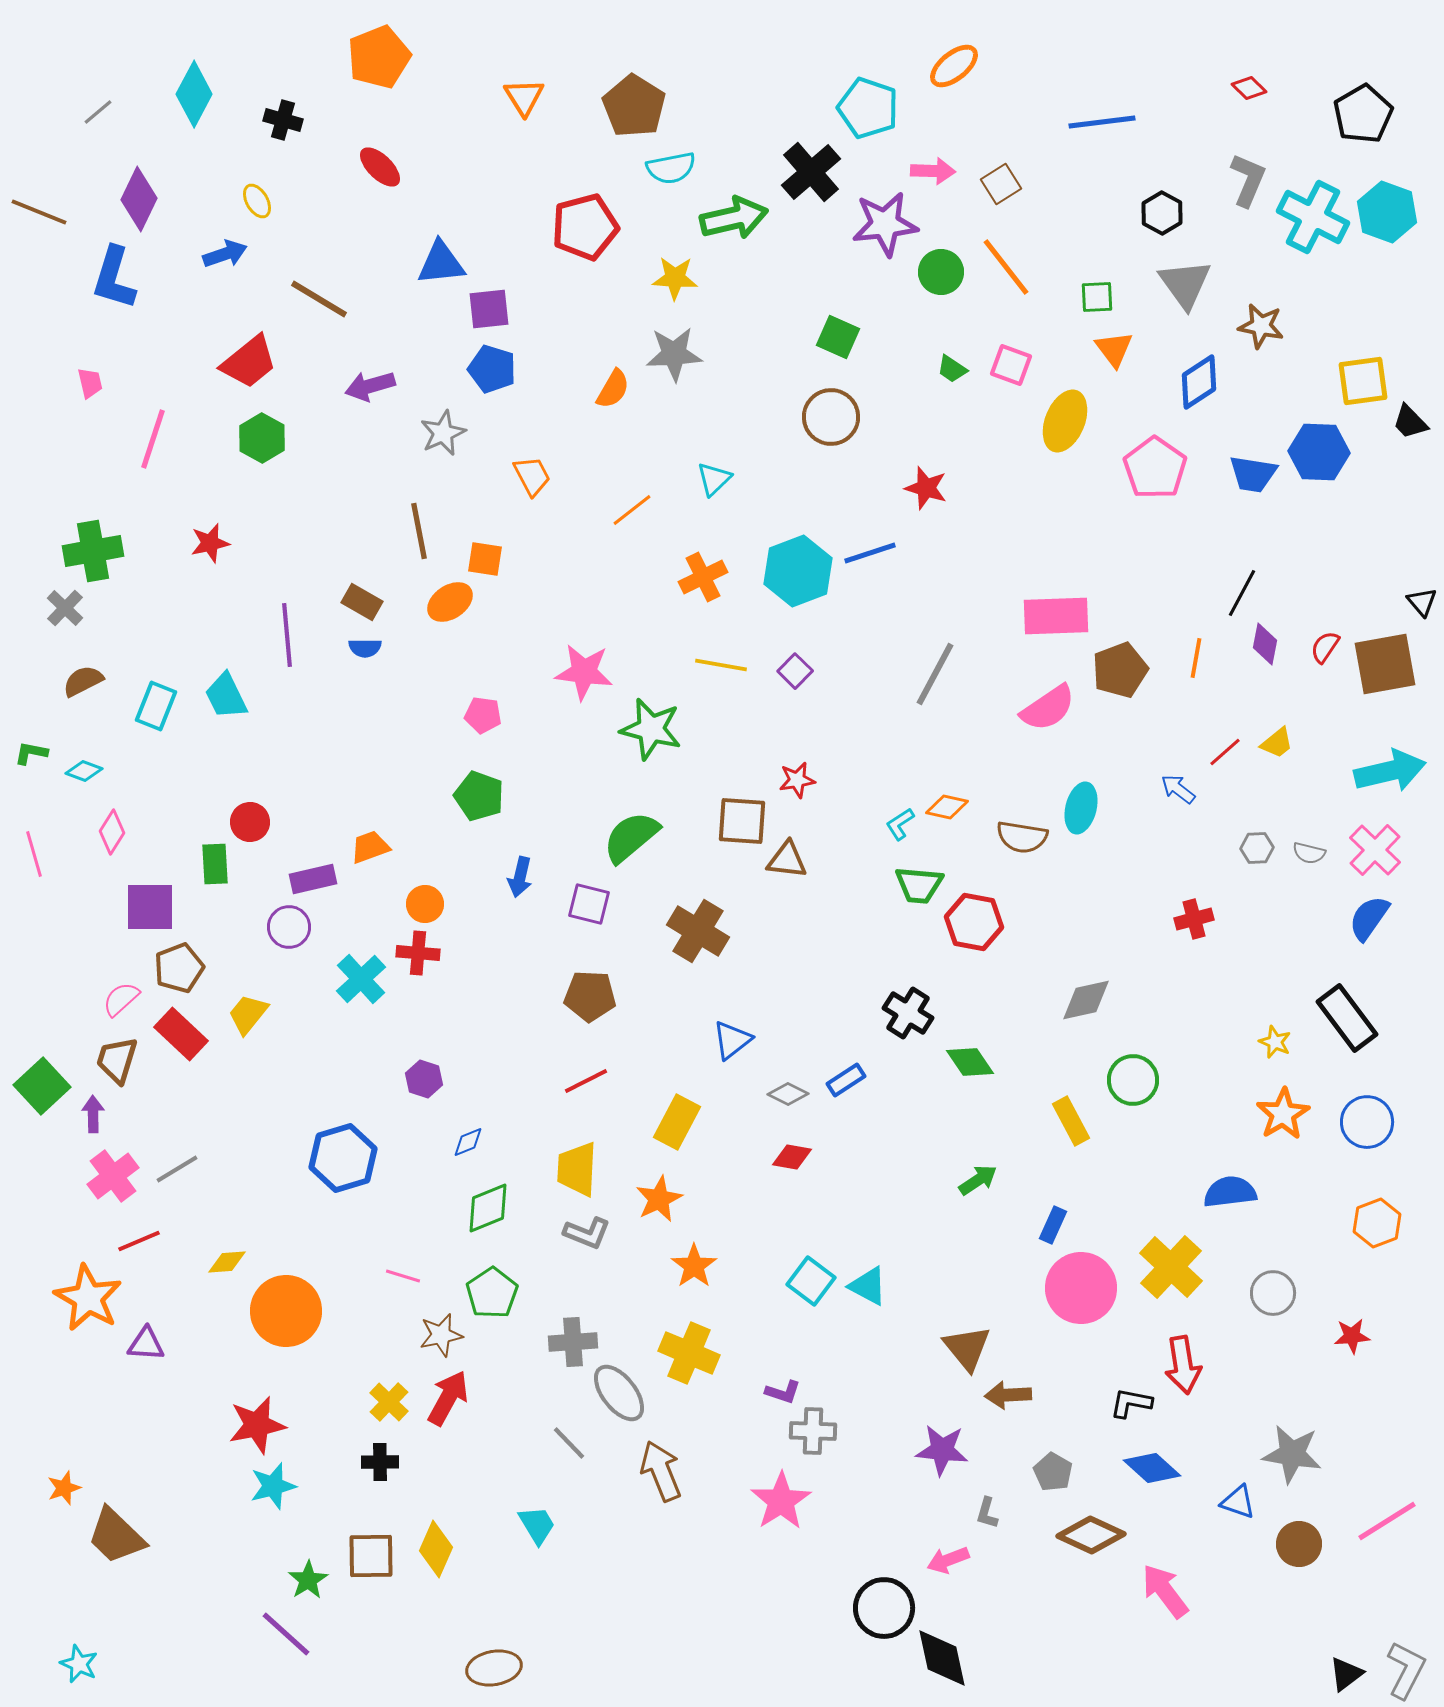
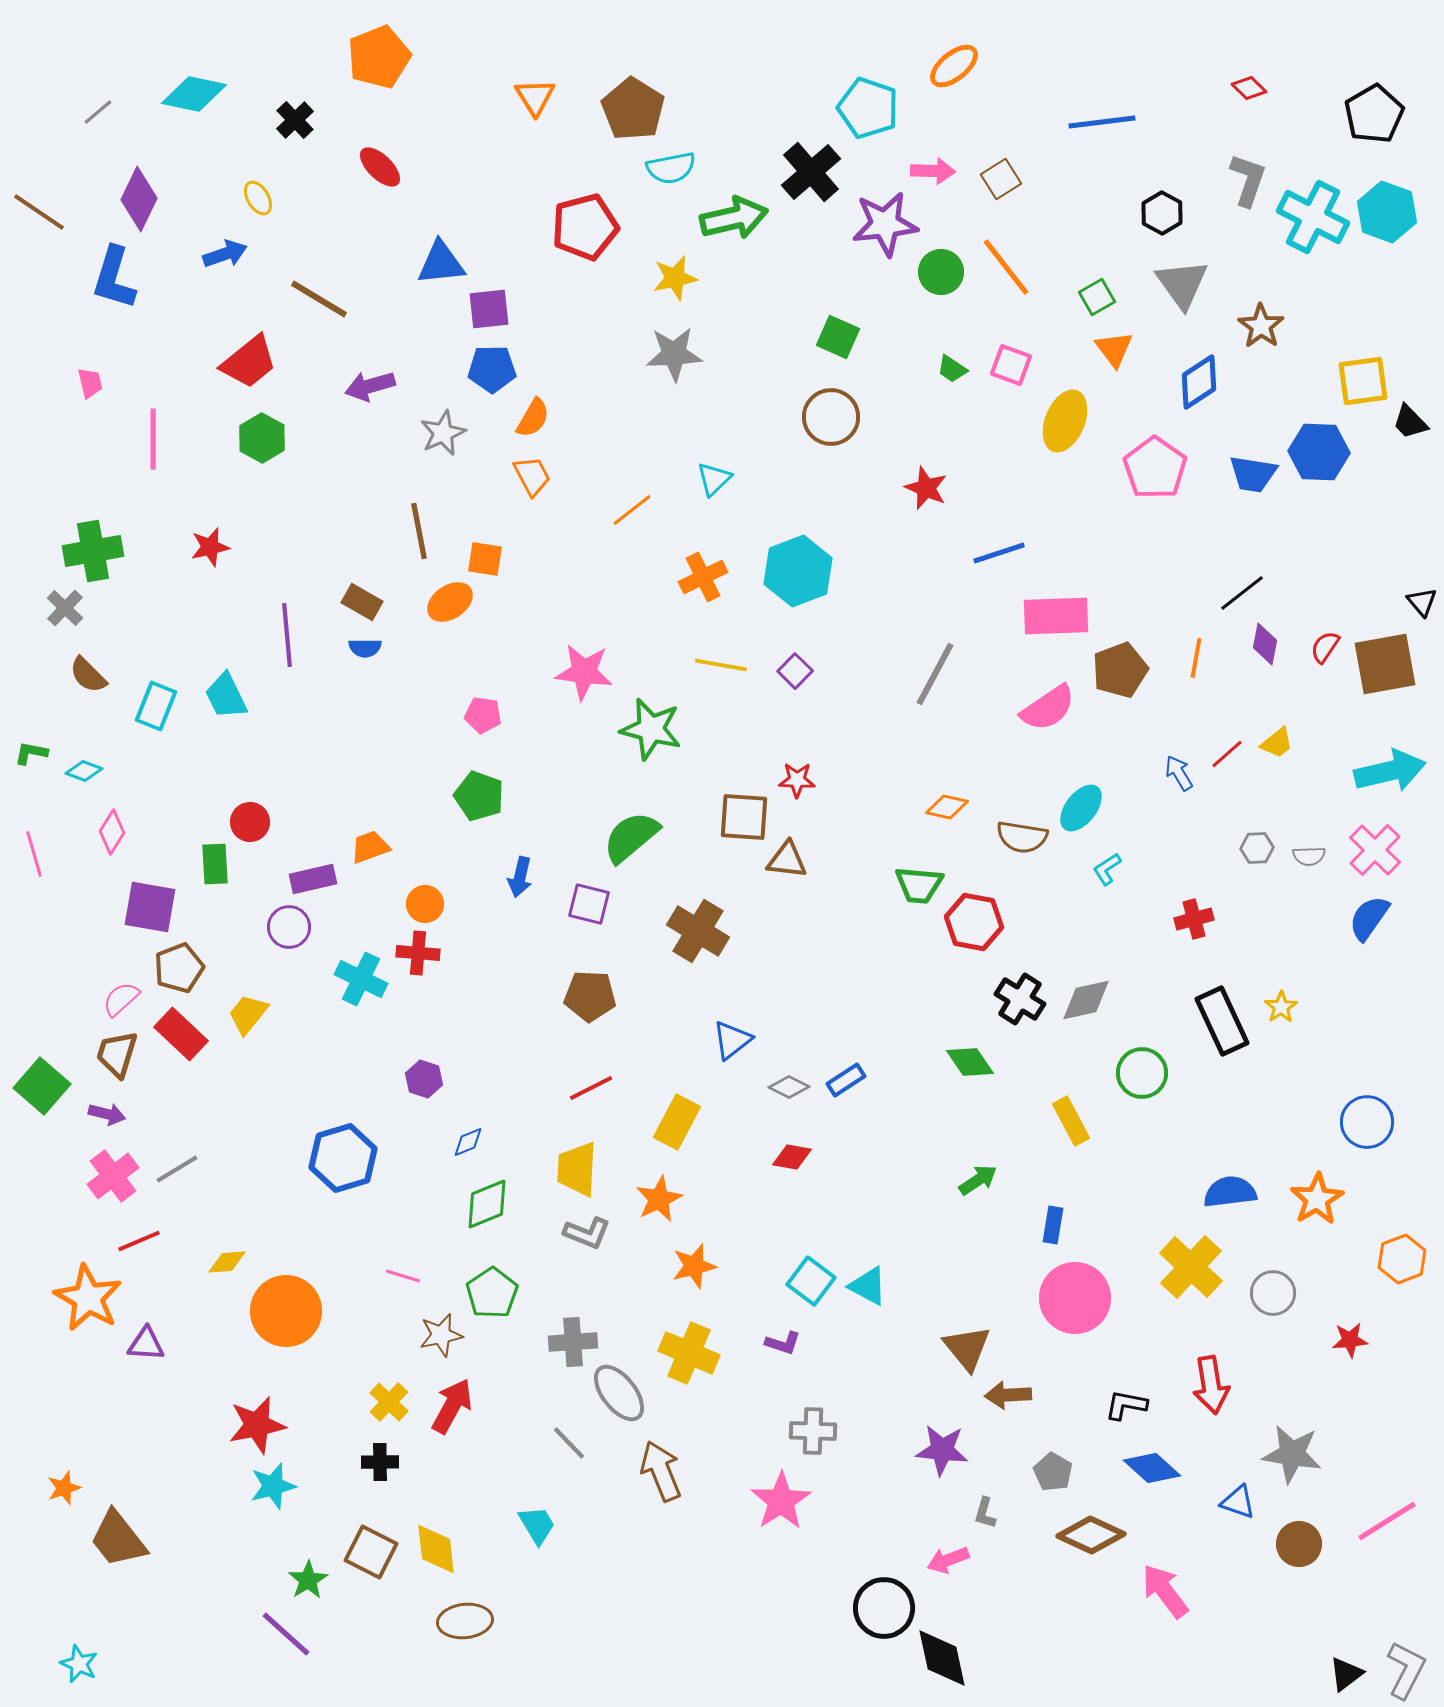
cyan diamond at (194, 94): rotated 74 degrees clockwise
orange triangle at (524, 97): moved 11 px right
brown pentagon at (634, 106): moved 1 px left, 3 px down
black pentagon at (1363, 114): moved 11 px right
black cross at (283, 120): moved 12 px right; rotated 30 degrees clockwise
gray L-shape at (1248, 180): rotated 4 degrees counterclockwise
brown square at (1001, 184): moved 5 px up
yellow ellipse at (257, 201): moved 1 px right, 3 px up
brown line at (39, 212): rotated 12 degrees clockwise
yellow star at (675, 278): rotated 15 degrees counterclockwise
gray triangle at (1185, 284): moved 3 px left
green square at (1097, 297): rotated 27 degrees counterclockwise
brown star at (1261, 326): rotated 24 degrees clockwise
blue pentagon at (492, 369): rotated 18 degrees counterclockwise
orange semicircle at (613, 389): moved 80 px left, 29 px down
pink line at (153, 439): rotated 18 degrees counterclockwise
red star at (926, 488): rotated 6 degrees clockwise
red star at (210, 543): moved 4 px down
blue line at (870, 553): moved 129 px right
black line at (1242, 593): rotated 24 degrees clockwise
brown semicircle at (83, 681): moved 5 px right, 6 px up; rotated 108 degrees counterclockwise
red line at (1225, 752): moved 2 px right, 2 px down
red star at (797, 780): rotated 12 degrees clockwise
blue arrow at (1178, 789): moved 1 px right, 16 px up; rotated 21 degrees clockwise
cyan ellipse at (1081, 808): rotated 24 degrees clockwise
brown square at (742, 821): moved 2 px right, 4 px up
cyan L-shape at (900, 824): moved 207 px right, 45 px down
gray semicircle at (1309, 853): moved 3 px down; rotated 16 degrees counterclockwise
purple square at (150, 907): rotated 10 degrees clockwise
cyan cross at (361, 979): rotated 21 degrees counterclockwise
black cross at (908, 1013): moved 112 px right, 14 px up
black rectangle at (1347, 1018): moved 125 px left, 3 px down; rotated 12 degrees clockwise
yellow star at (1275, 1042): moved 6 px right, 35 px up; rotated 16 degrees clockwise
brown trapezoid at (117, 1060): moved 6 px up
green circle at (1133, 1080): moved 9 px right, 7 px up
red line at (586, 1081): moved 5 px right, 7 px down
green square at (42, 1086): rotated 6 degrees counterclockwise
gray diamond at (788, 1094): moved 1 px right, 7 px up
purple arrow at (93, 1114): moved 14 px right; rotated 105 degrees clockwise
orange star at (1283, 1114): moved 34 px right, 85 px down
green diamond at (488, 1208): moved 1 px left, 4 px up
orange hexagon at (1377, 1223): moved 25 px right, 36 px down
blue rectangle at (1053, 1225): rotated 15 degrees counterclockwise
orange star at (694, 1266): rotated 21 degrees clockwise
yellow cross at (1171, 1267): moved 20 px right
pink circle at (1081, 1288): moved 6 px left, 10 px down
red star at (1352, 1336): moved 2 px left, 4 px down
red arrow at (1183, 1365): moved 28 px right, 20 px down
purple L-shape at (783, 1392): moved 49 px up
red arrow at (448, 1398): moved 4 px right, 8 px down
black L-shape at (1131, 1403): moved 5 px left, 2 px down
gray L-shape at (987, 1513): moved 2 px left
brown trapezoid at (116, 1536): moved 2 px right, 3 px down; rotated 8 degrees clockwise
yellow diamond at (436, 1549): rotated 30 degrees counterclockwise
brown square at (371, 1556): moved 4 px up; rotated 28 degrees clockwise
brown ellipse at (494, 1668): moved 29 px left, 47 px up; rotated 4 degrees clockwise
